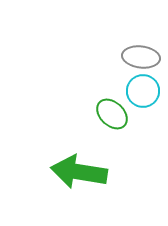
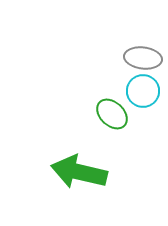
gray ellipse: moved 2 px right, 1 px down
green arrow: rotated 4 degrees clockwise
